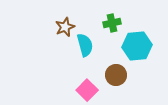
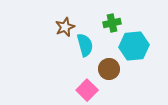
cyan hexagon: moved 3 px left
brown circle: moved 7 px left, 6 px up
